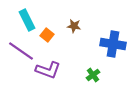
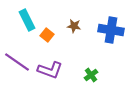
blue cross: moved 2 px left, 14 px up
purple line: moved 4 px left, 11 px down
purple L-shape: moved 2 px right
green cross: moved 2 px left
